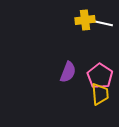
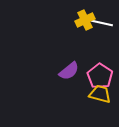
yellow cross: rotated 18 degrees counterclockwise
purple semicircle: moved 1 px right, 1 px up; rotated 30 degrees clockwise
yellow trapezoid: rotated 70 degrees counterclockwise
